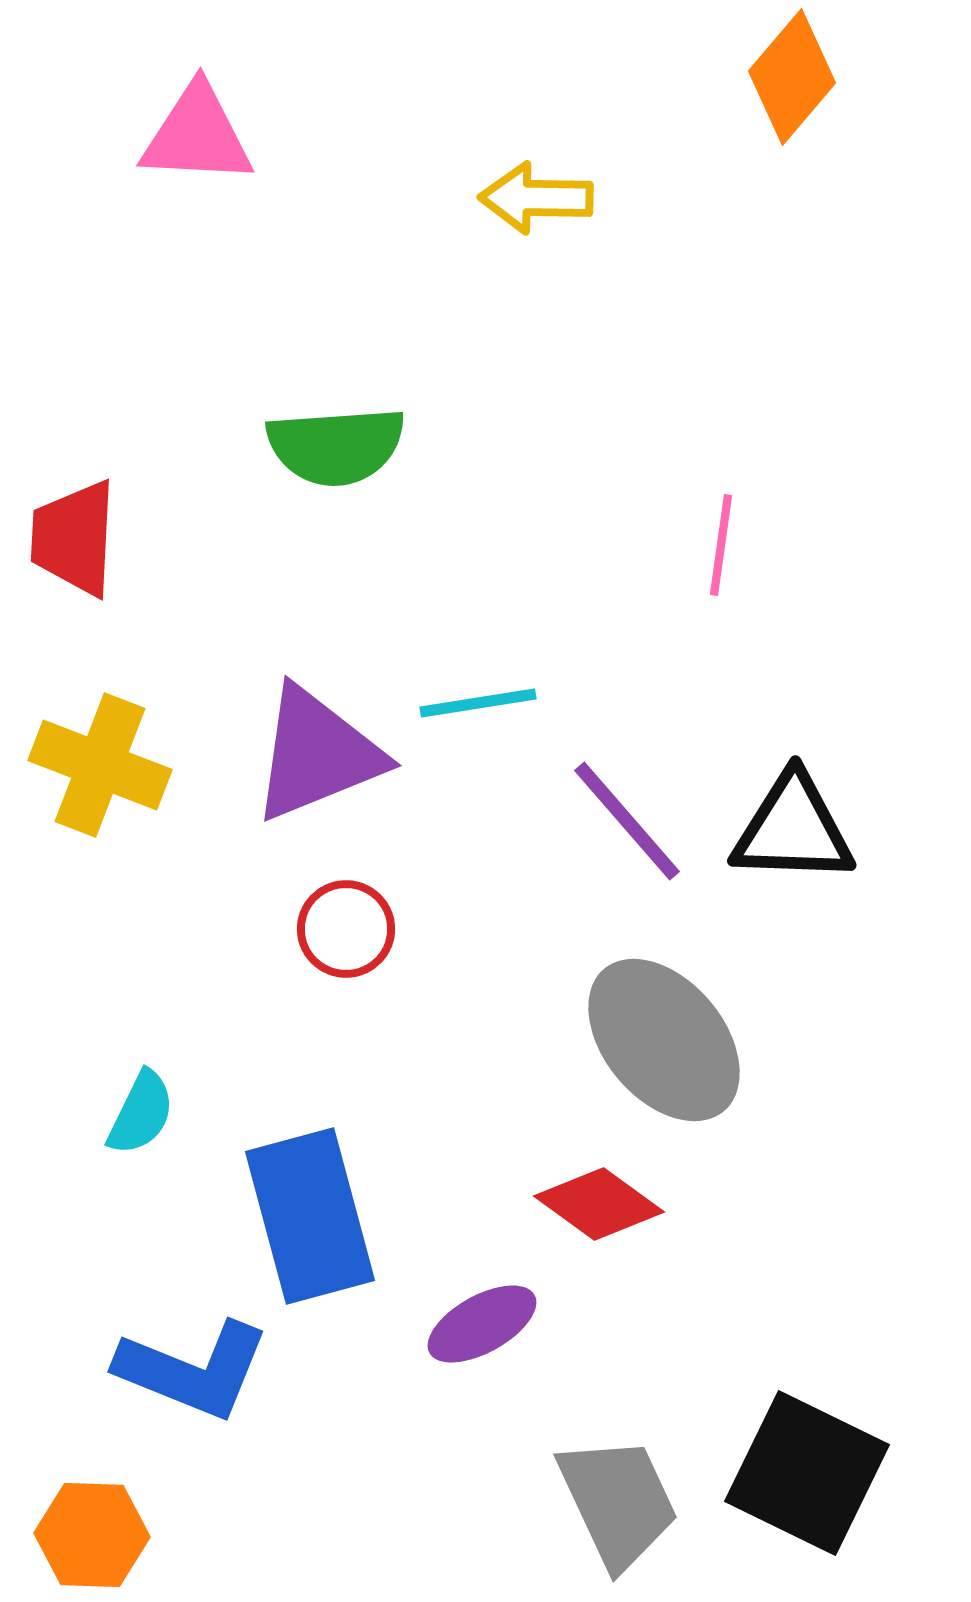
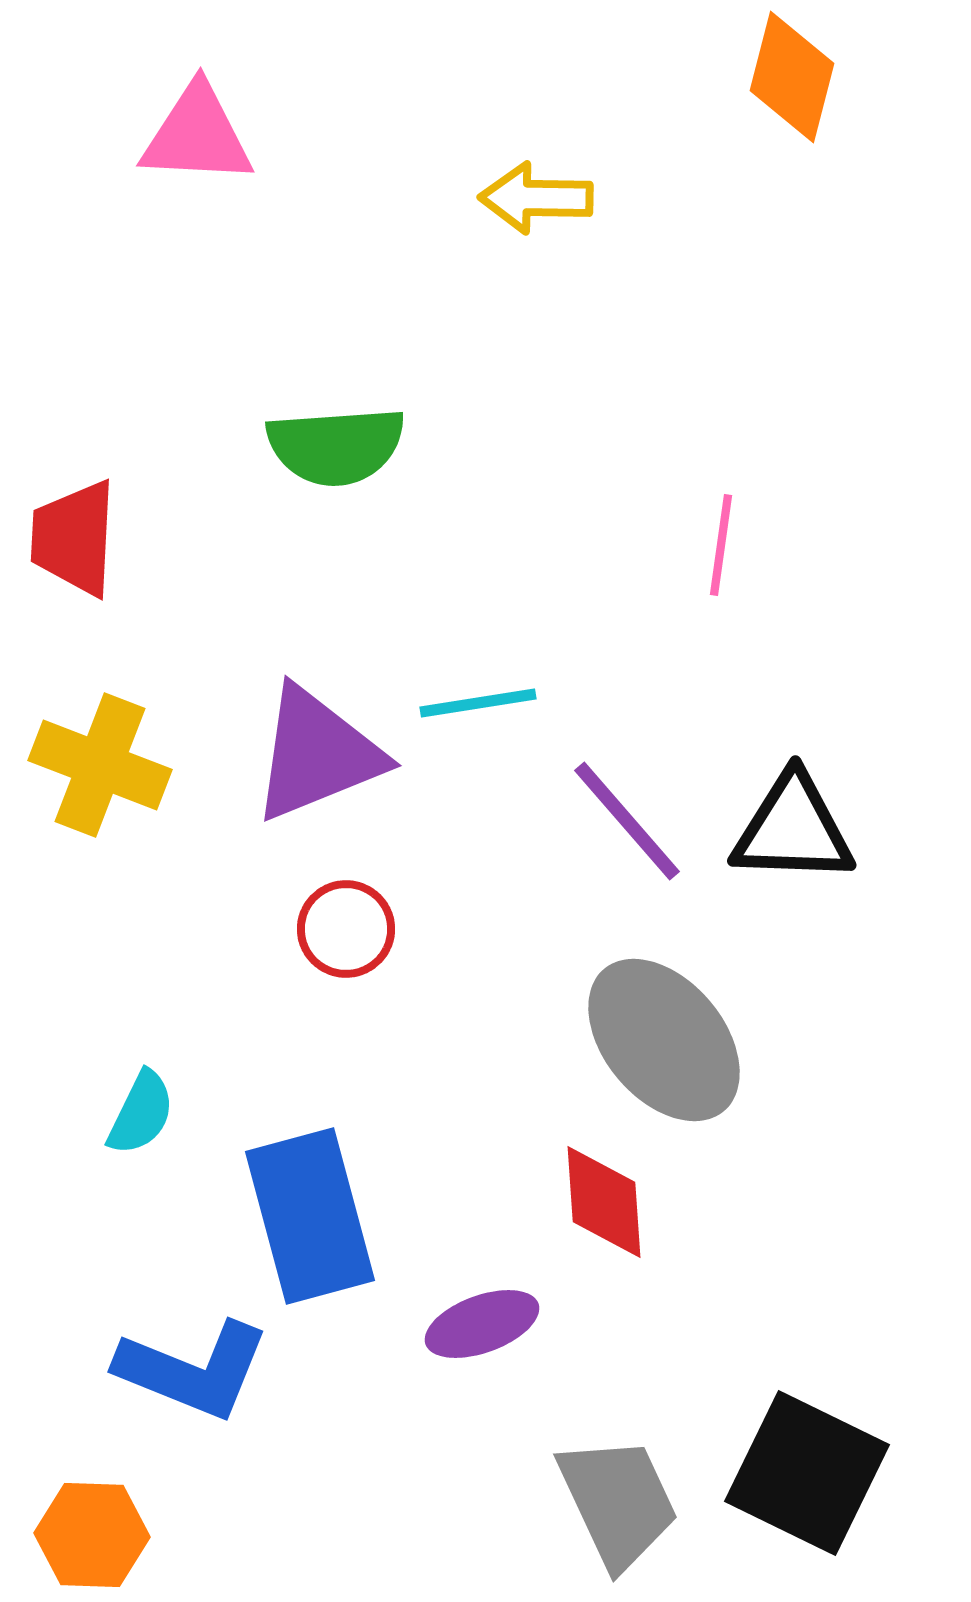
orange diamond: rotated 26 degrees counterclockwise
red diamond: moved 5 px right, 2 px up; rotated 50 degrees clockwise
purple ellipse: rotated 9 degrees clockwise
